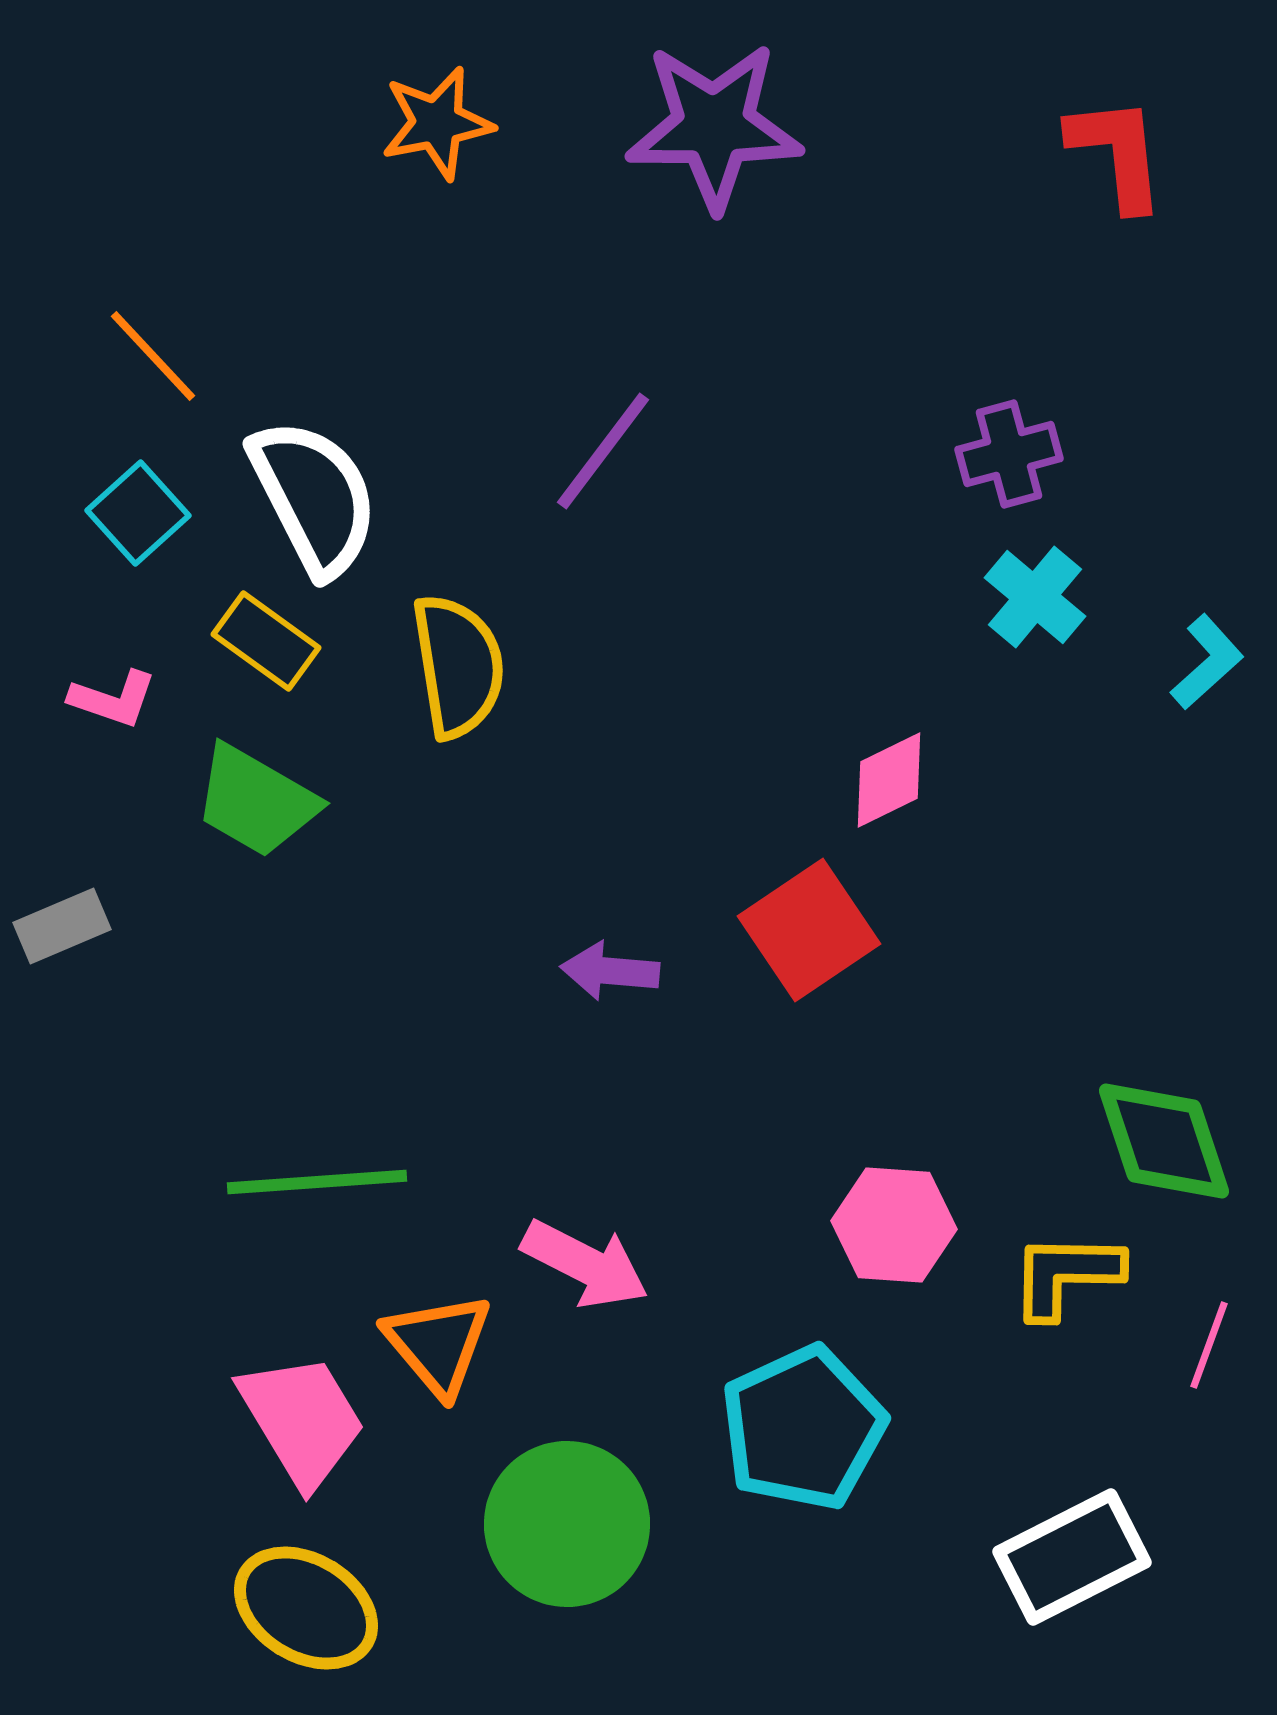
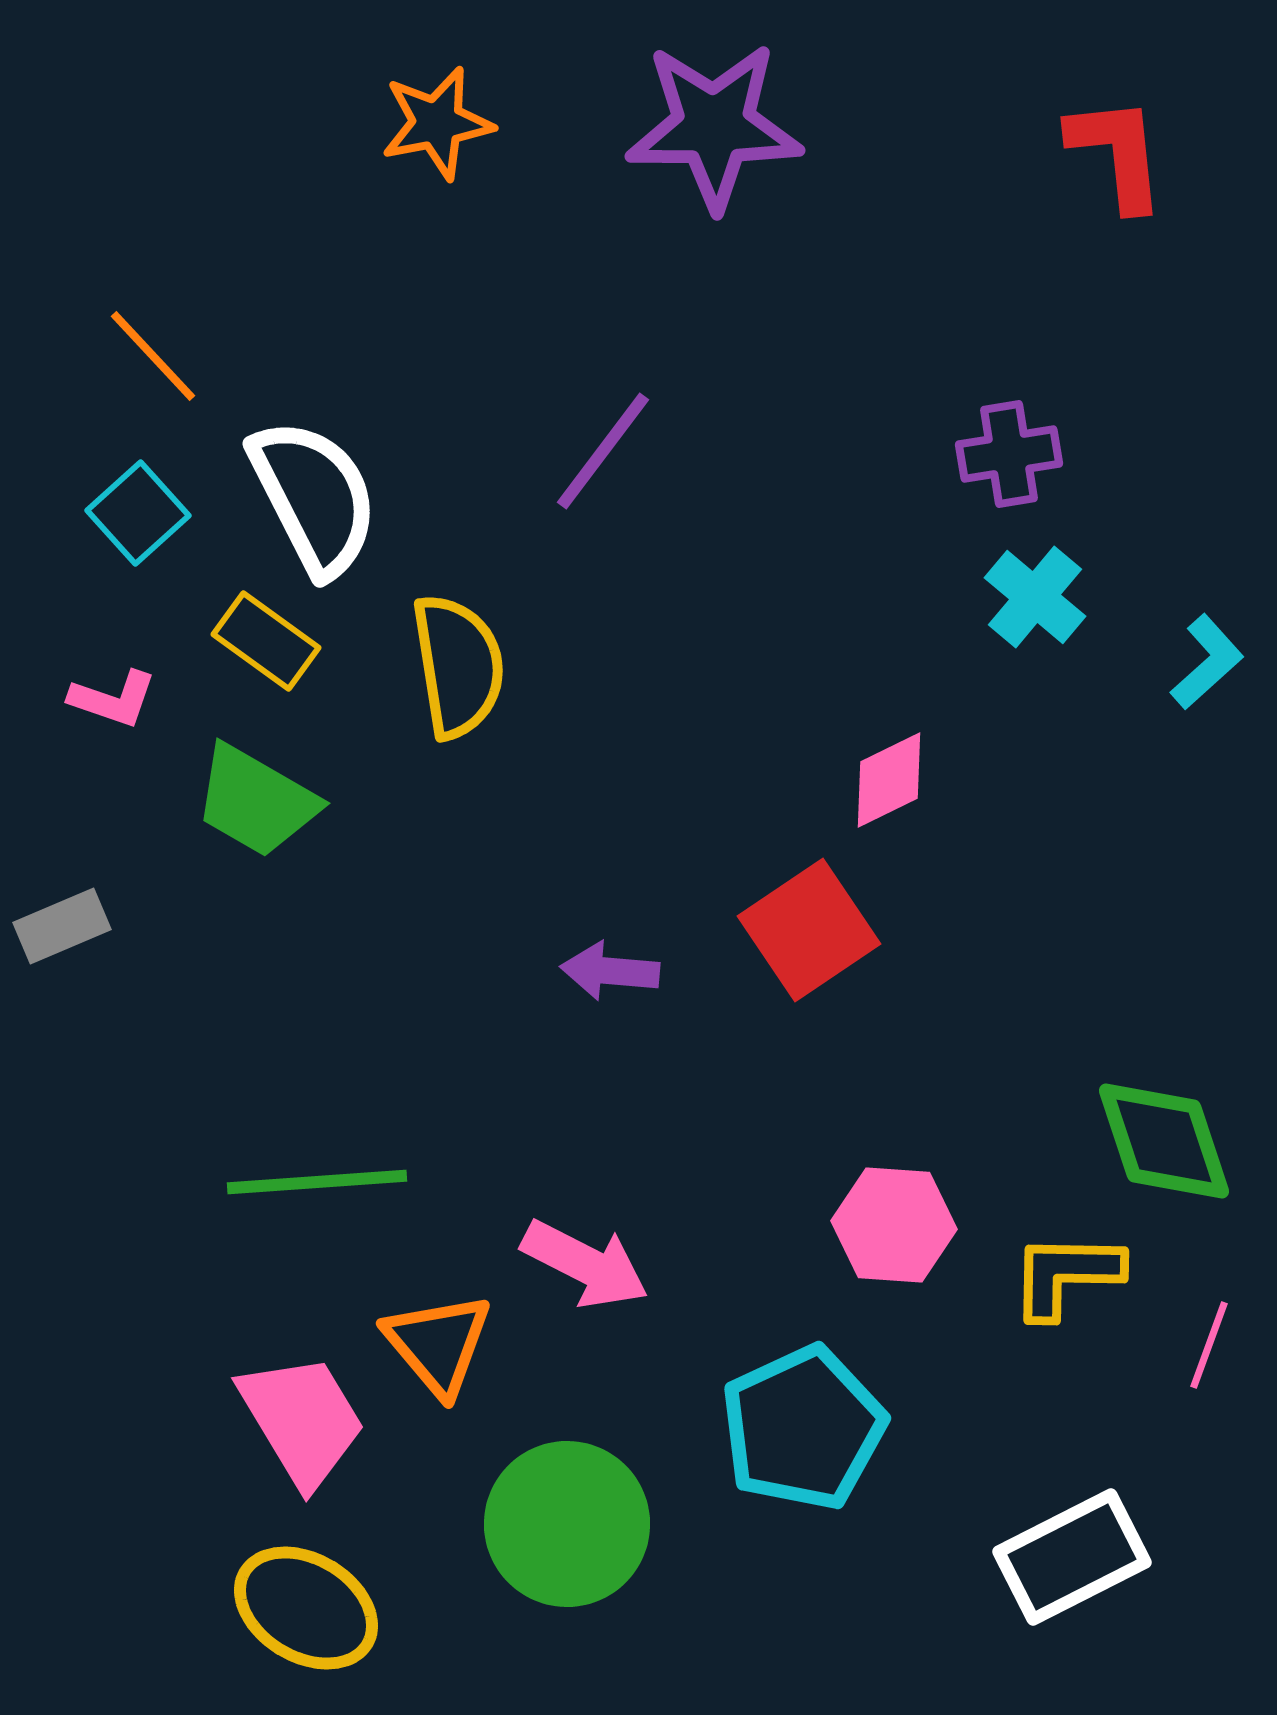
purple cross: rotated 6 degrees clockwise
